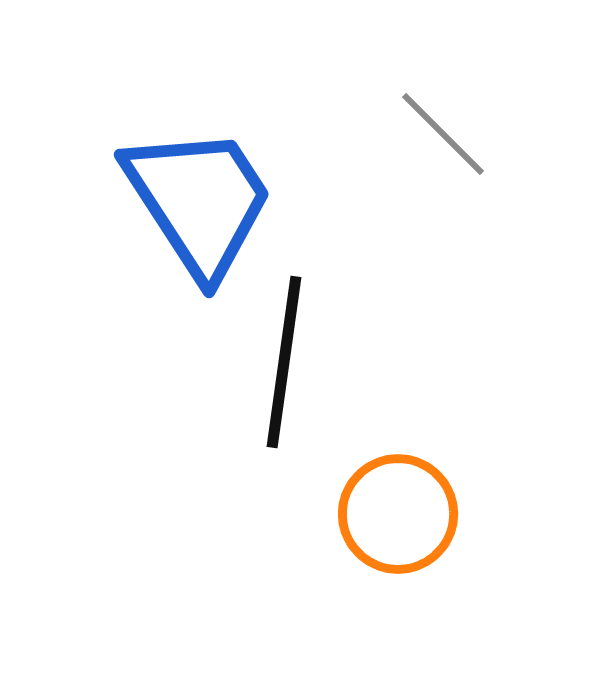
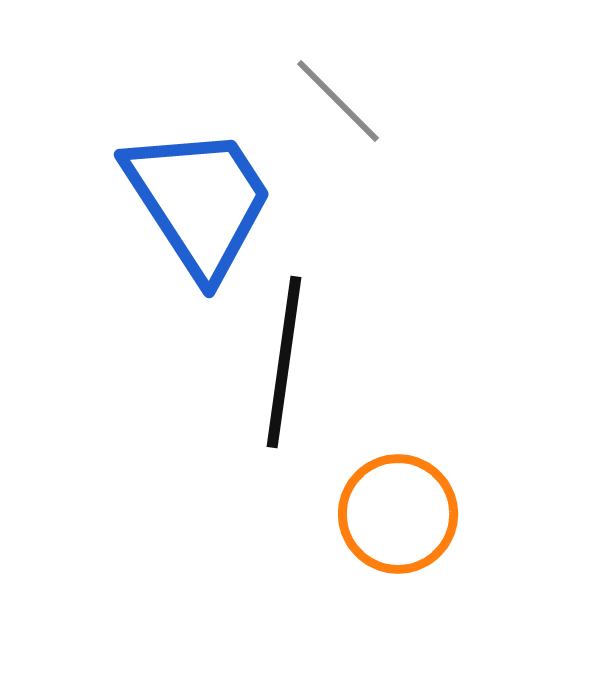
gray line: moved 105 px left, 33 px up
